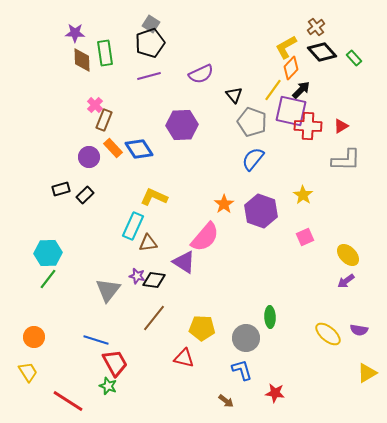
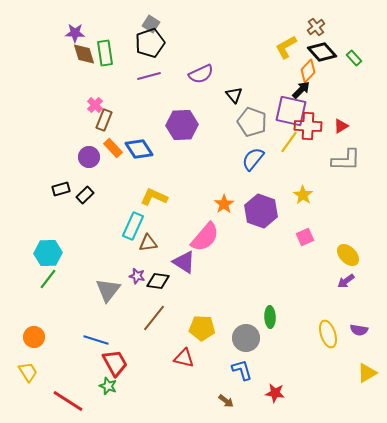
brown diamond at (82, 60): moved 2 px right, 6 px up; rotated 15 degrees counterclockwise
orange diamond at (291, 68): moved 17 px right, 3 px down
yellow line at (273, 90): moved 16 px right, 52 px down
black diamond at (154, 280): moved 4 px right, 1 px down
yellow ellipse at (328, 334): rotated 32 degrees clockwise
